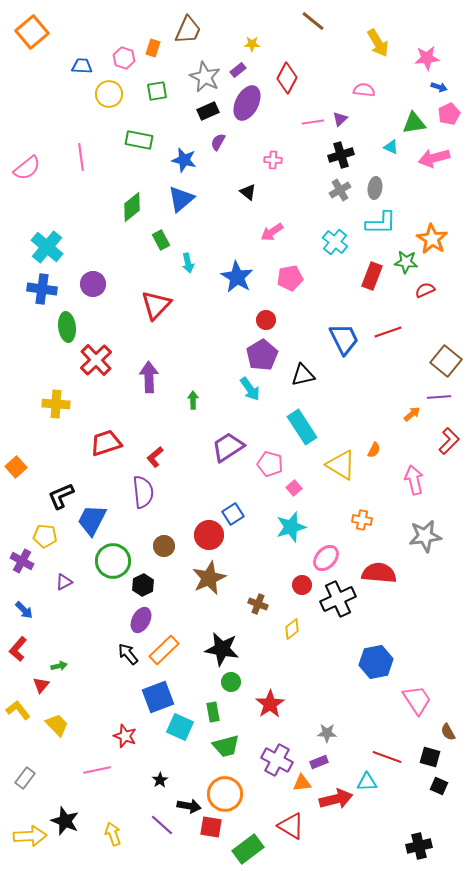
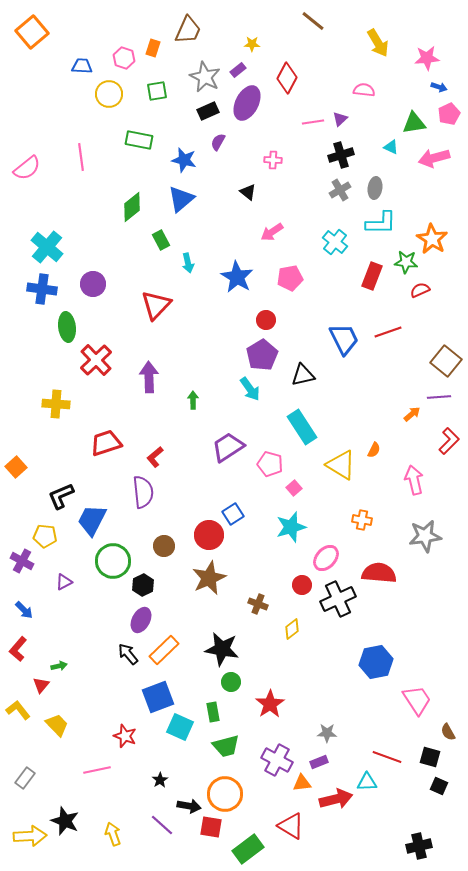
red semicircle at (425, 290): moved 5 px left
